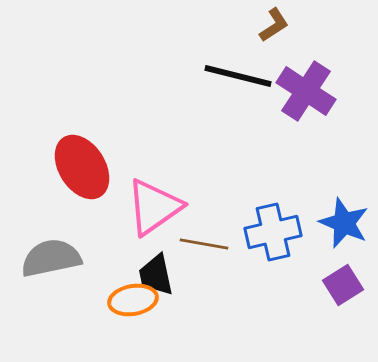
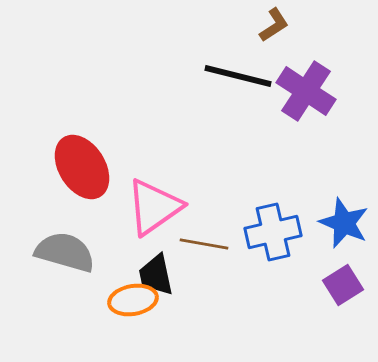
gray semicircle: moved 14 px right, 6 px up; rotated 28 degrees clockwise
